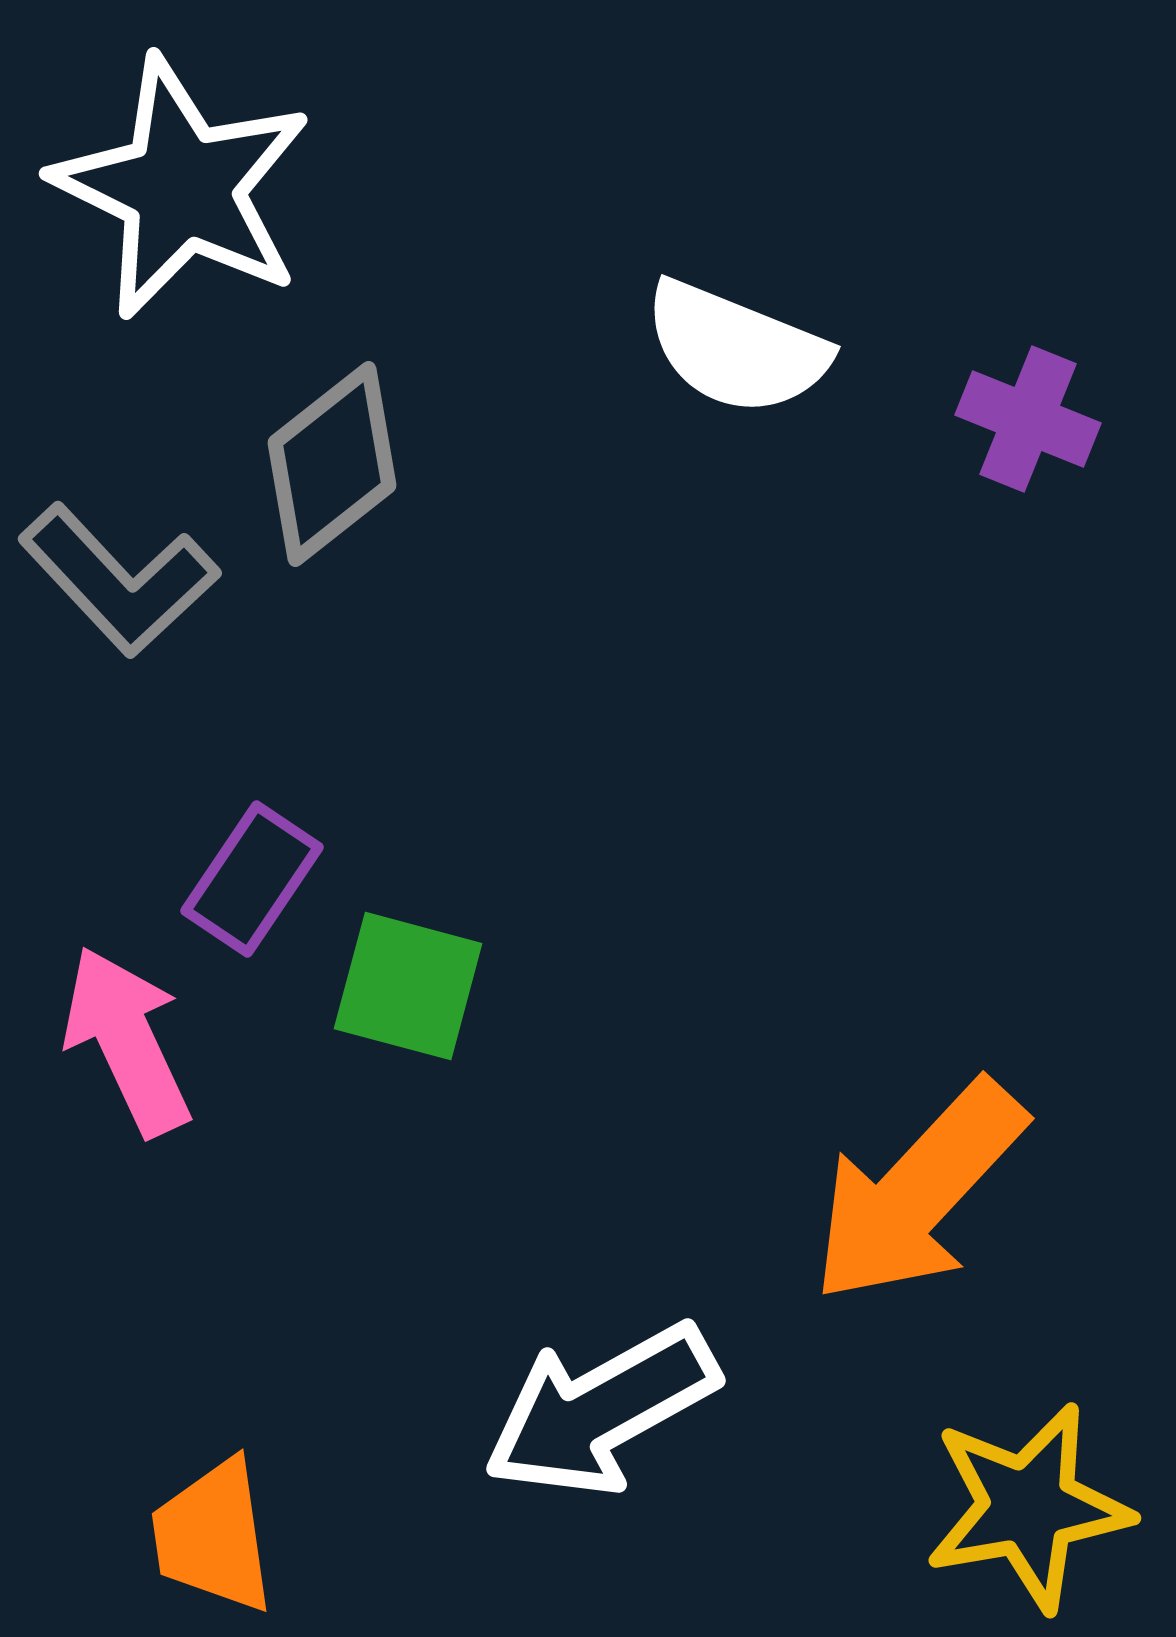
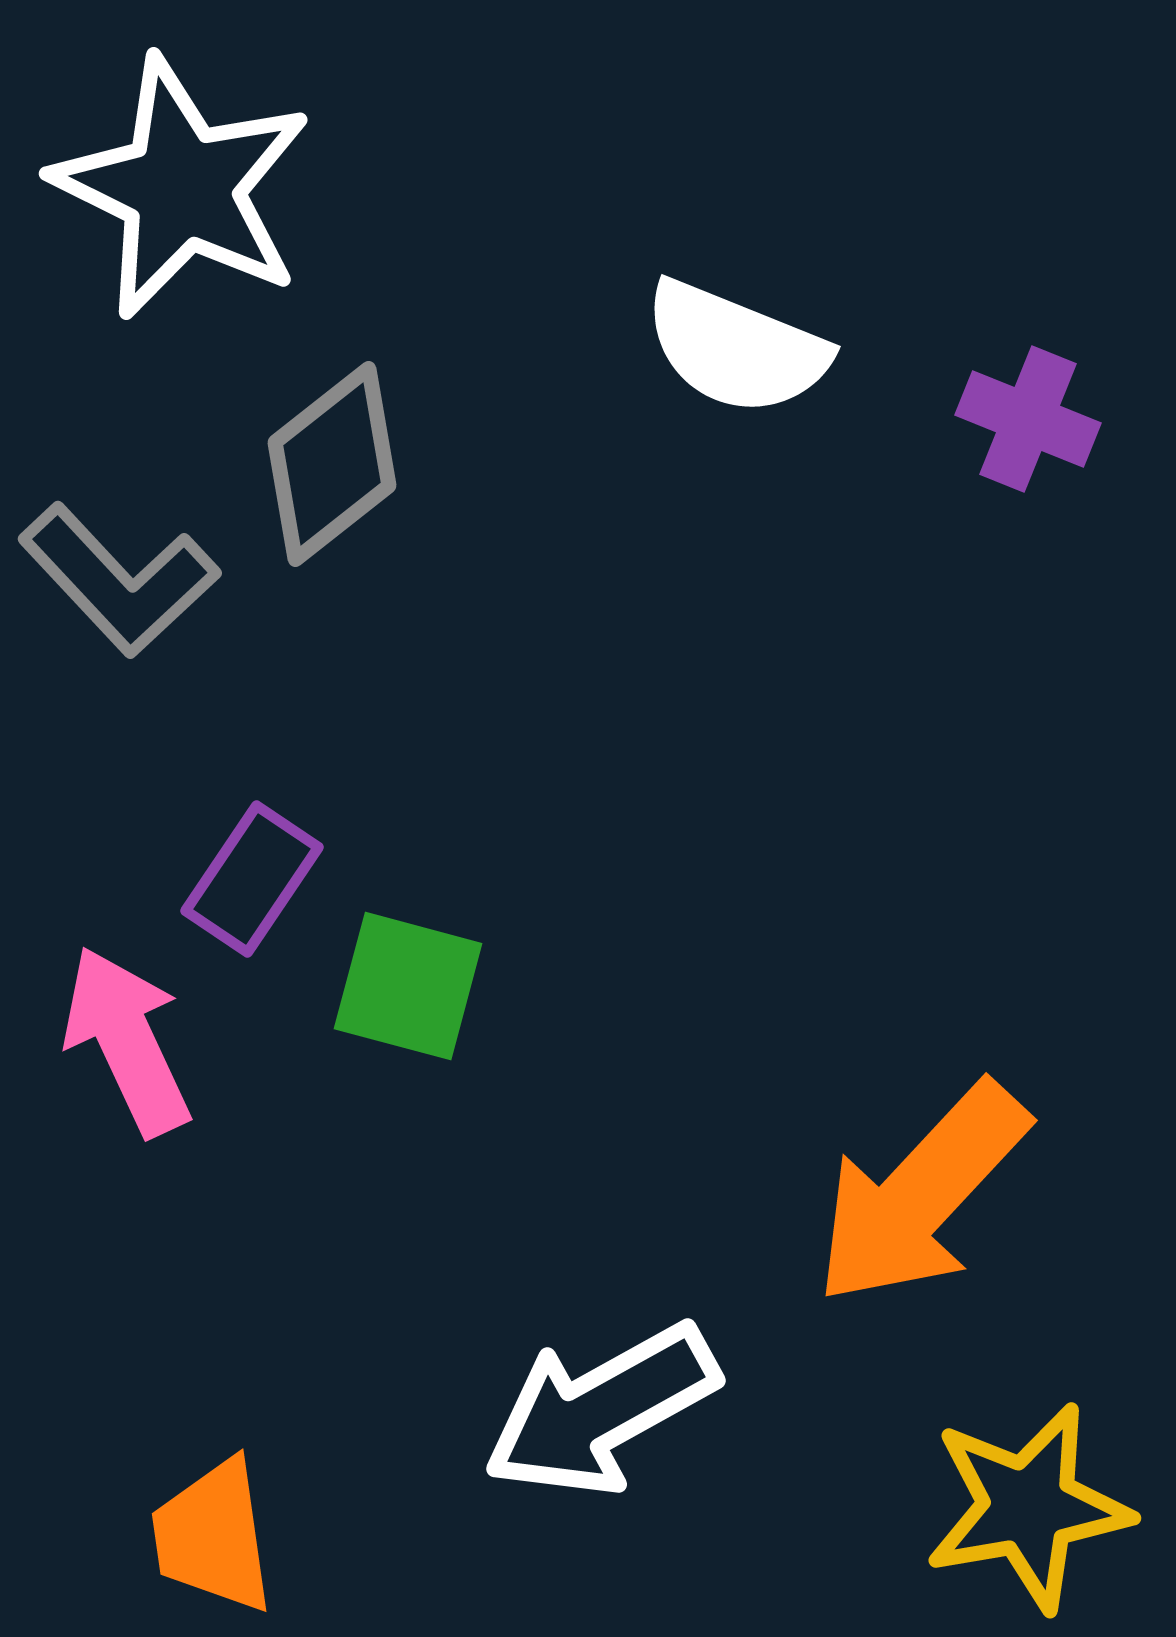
orange arrow: moved 3 px right, 2 px down
